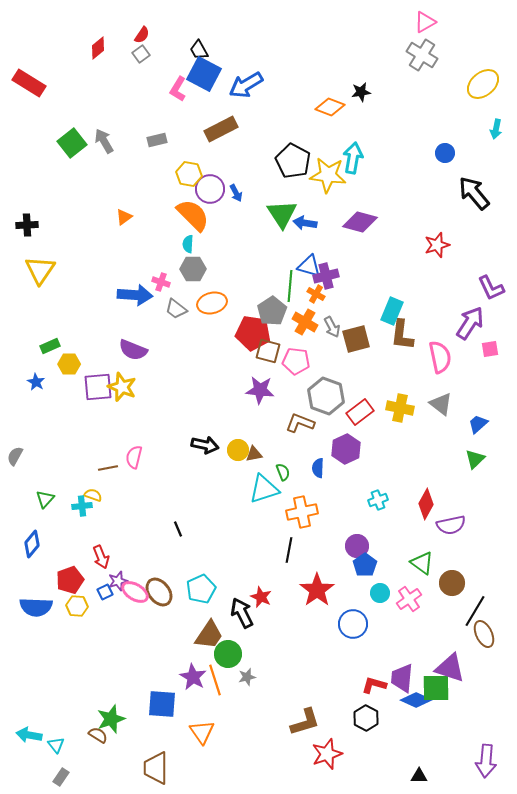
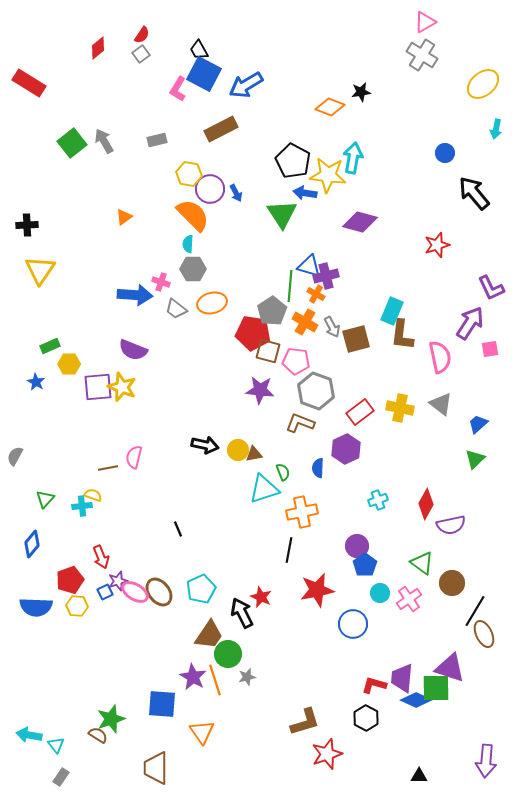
blue arrow at (305, 223): moved 30 px up
gray hexagon at (326, 396): moved 10 px left, 5 px up
red star at (317, 590): rotated 24 degrees clockwise
